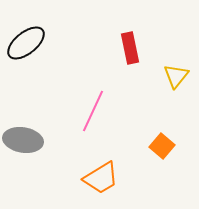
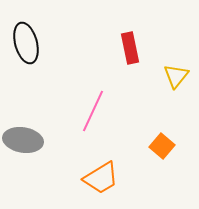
black ellipse: rotated 66 degrees counterclockwise
